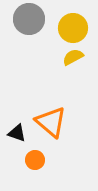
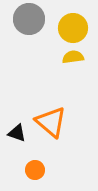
yellow semicircle: rotated 20 degrees clockwise
orange circle: moved 10 px down
